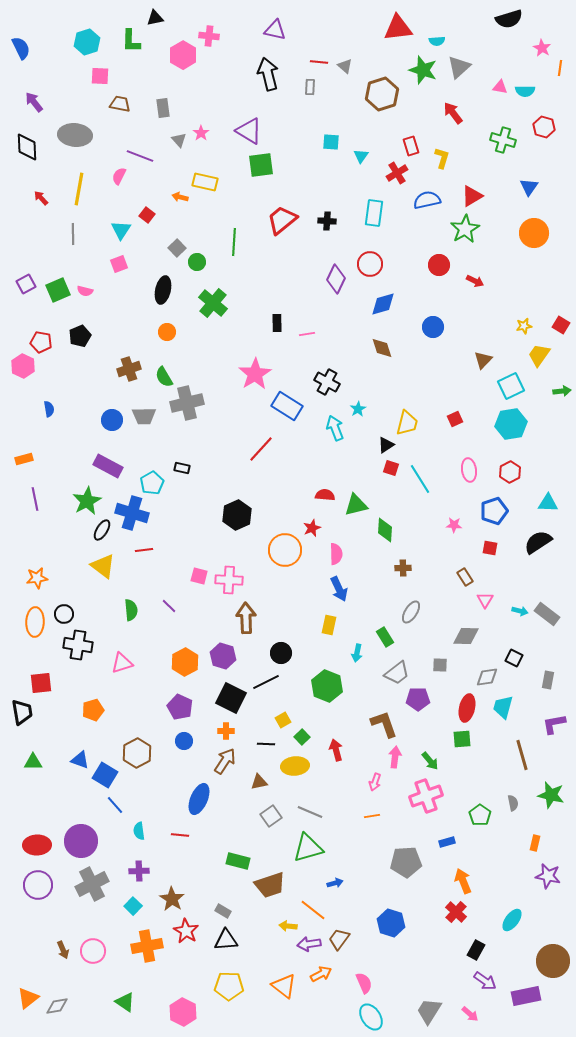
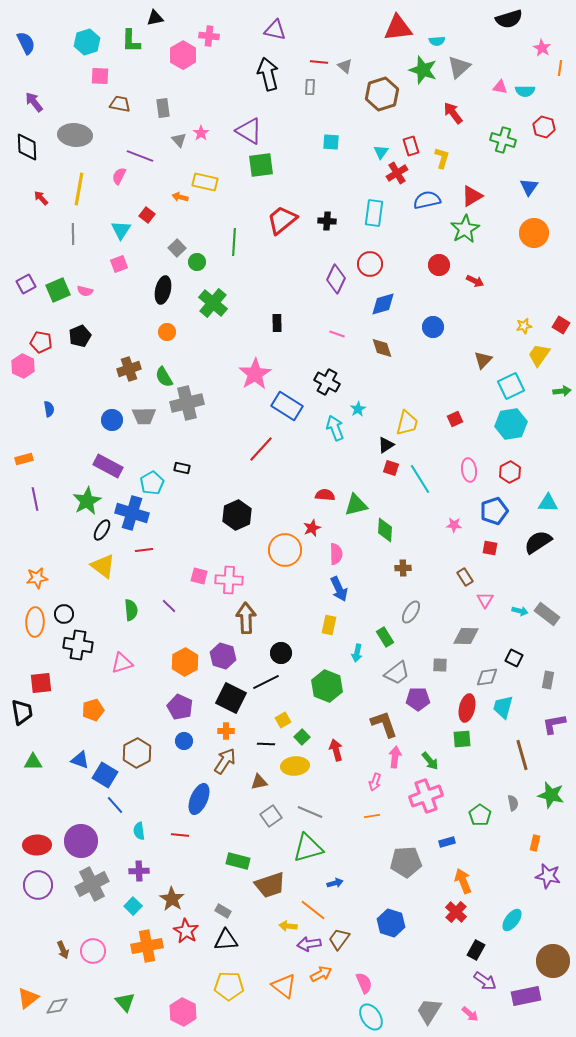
blue semicircle at (21, 48): moved 5 px right, 5 px up
cyan triangle at (361, 156): moved 20 px right, 4 px up
pink line at (307, 334): moved 30 px right; rotated 28 degrees clockwise
green triangle at (125, 1002): rotated 15 degrees clockwise
